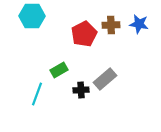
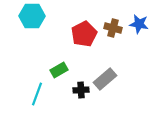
brown cross: moved 2 px right, 3 px down; rotated 18 degrees clockwise
